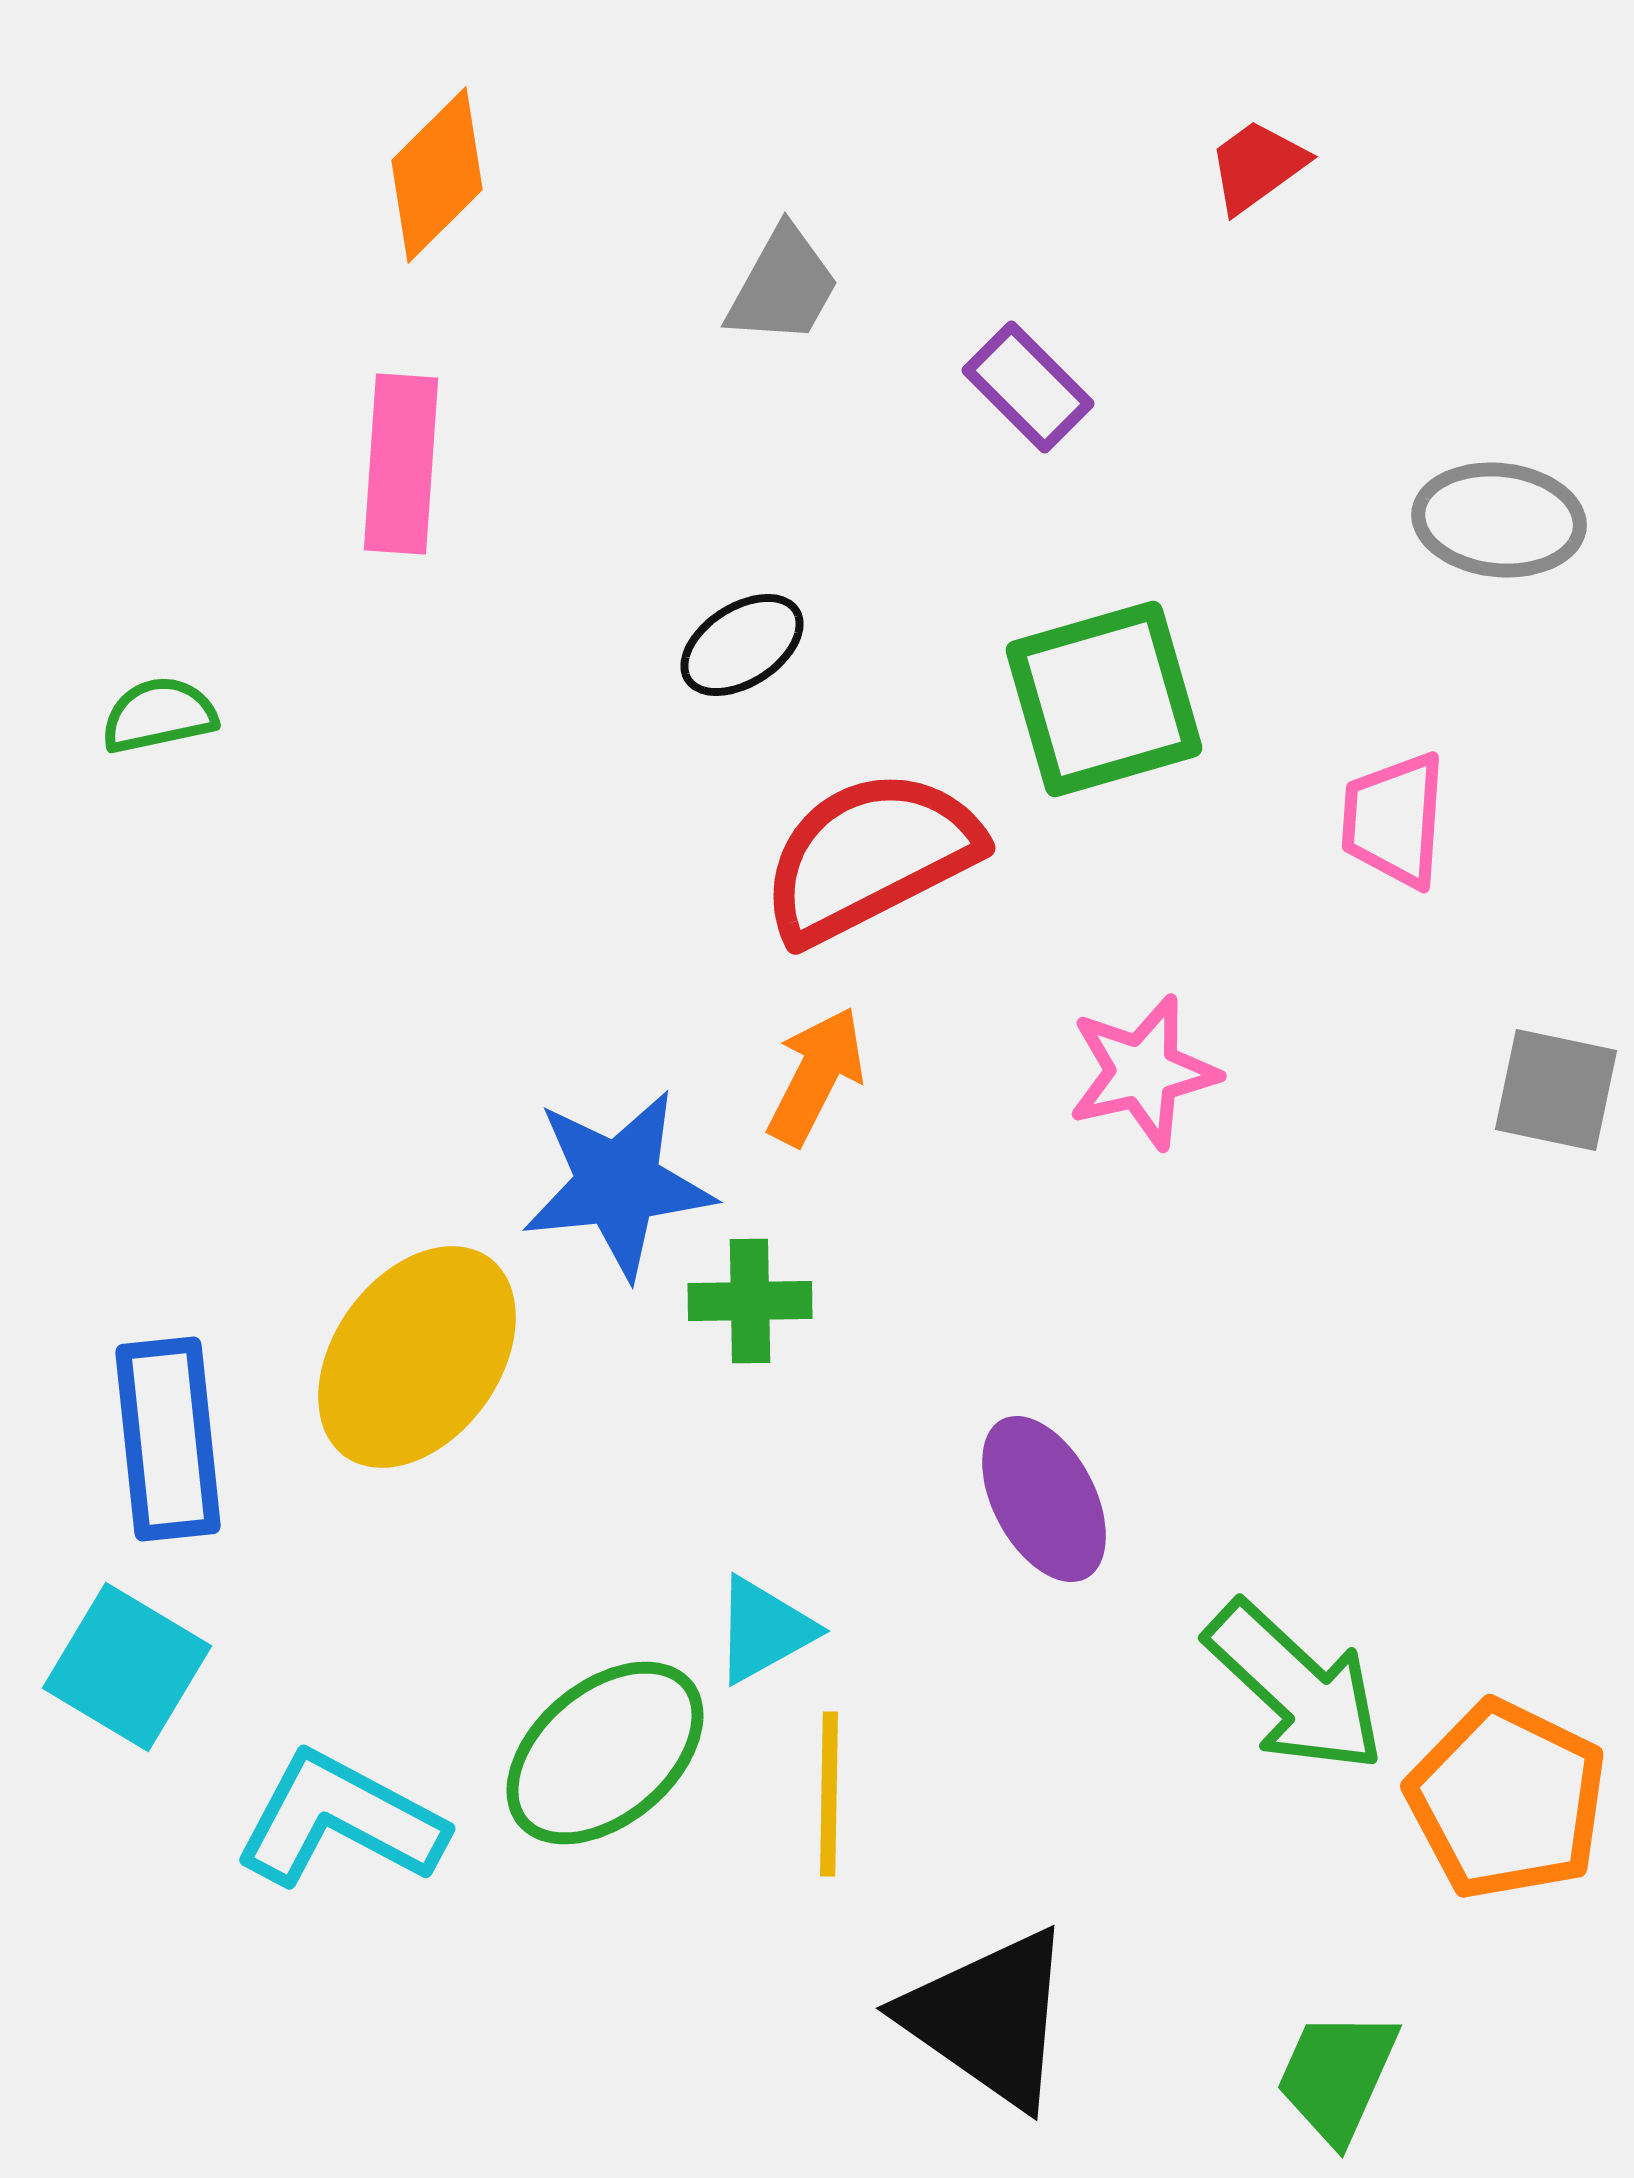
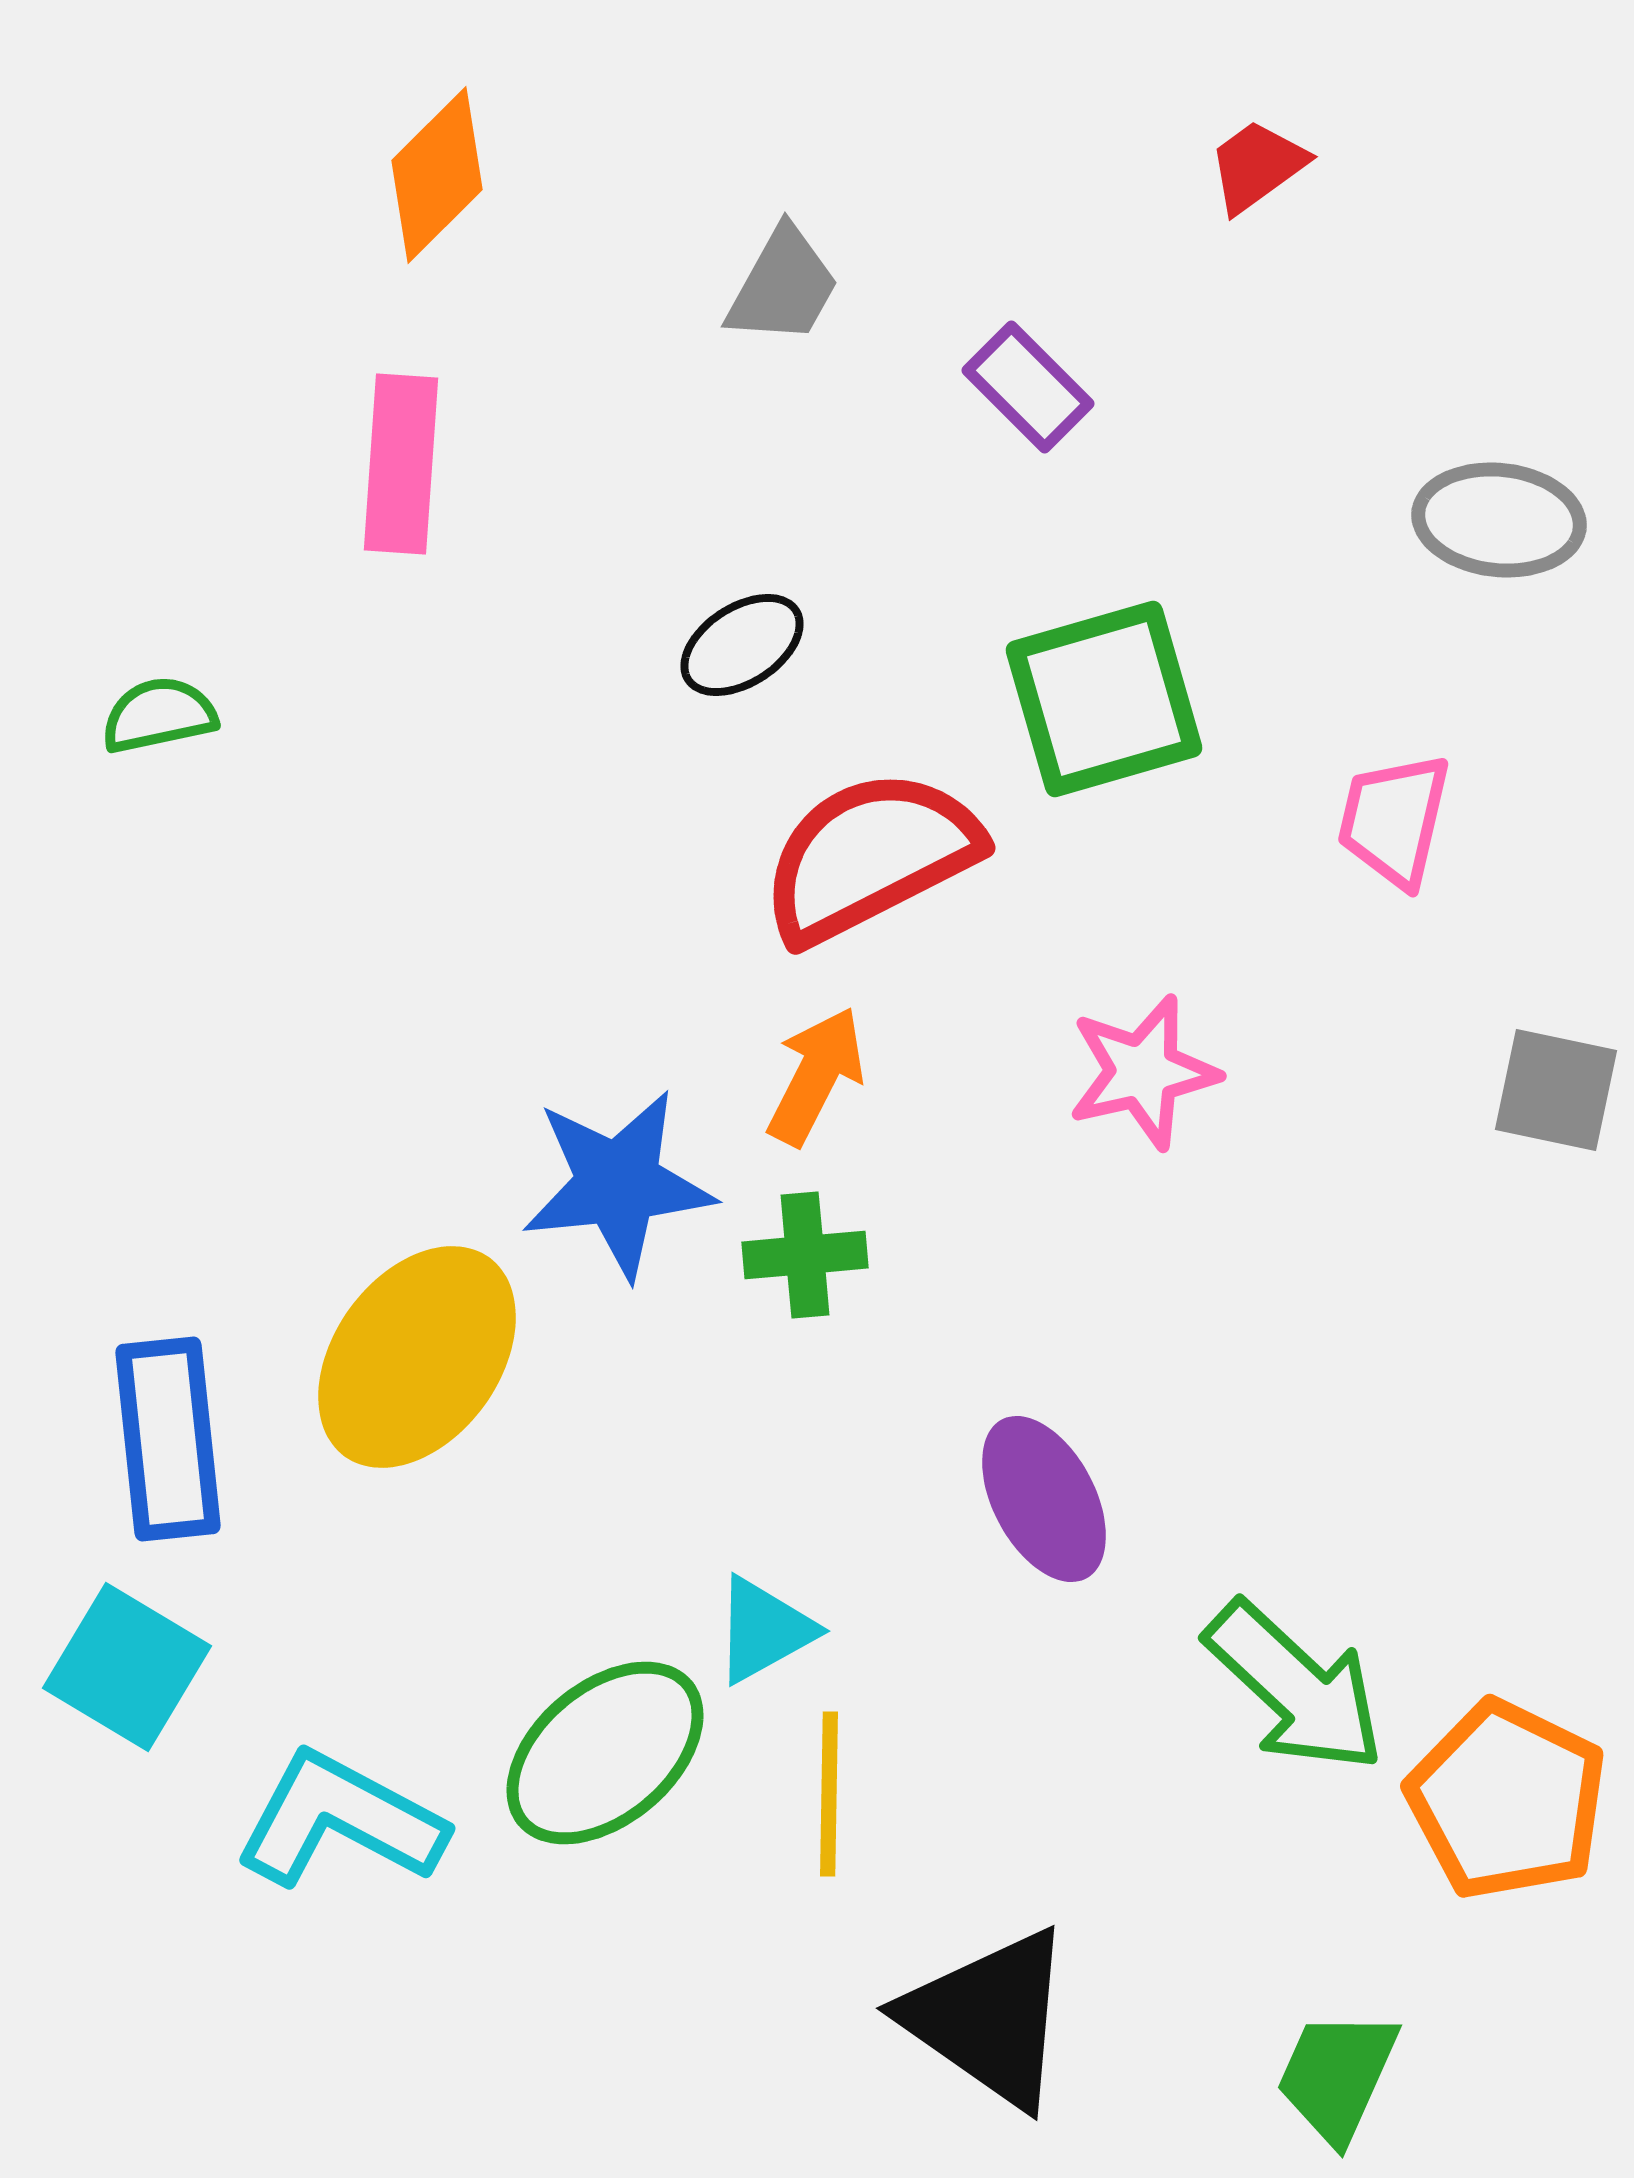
pink trapezoid: rotated 9 degrees clockwise
green cross: moved 55 px right, 46 px up; rotated 4 degrees counterclockwise
